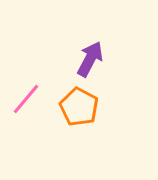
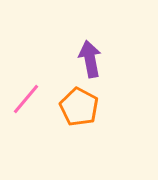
purple arrow: rotated 39 degrees counterclockwise
